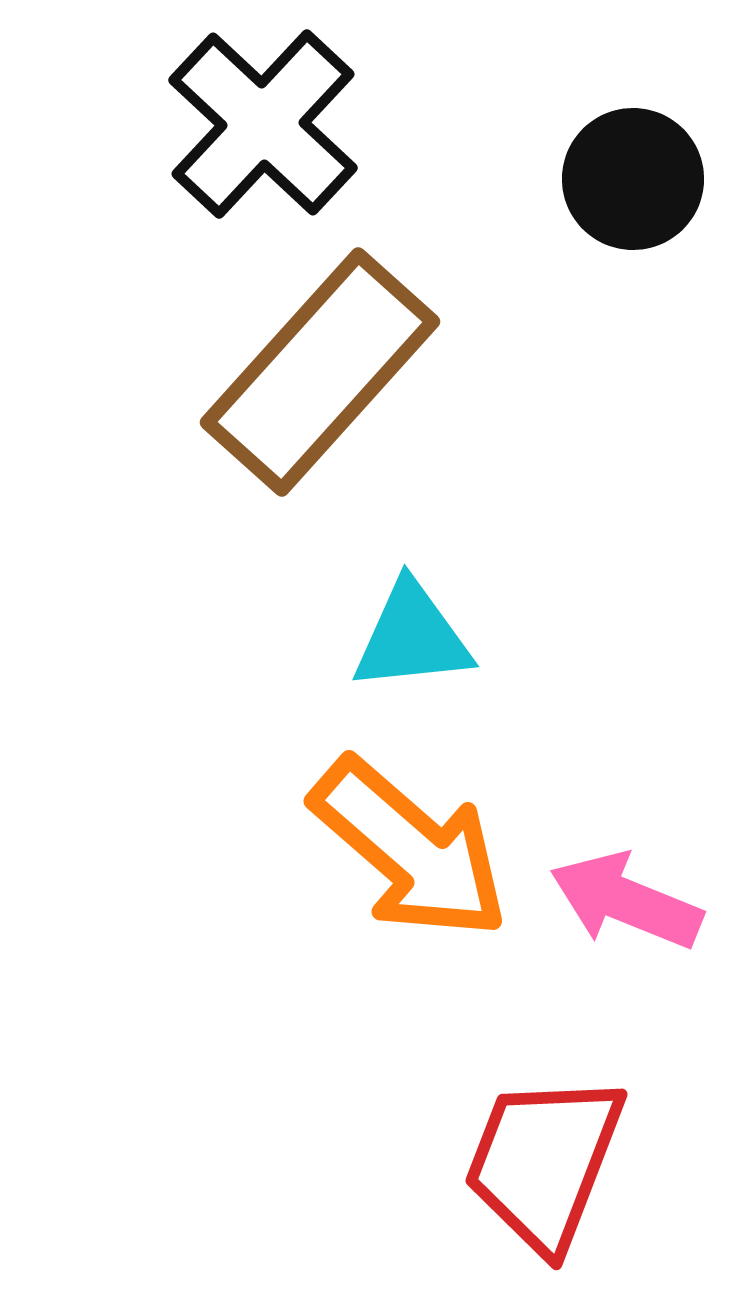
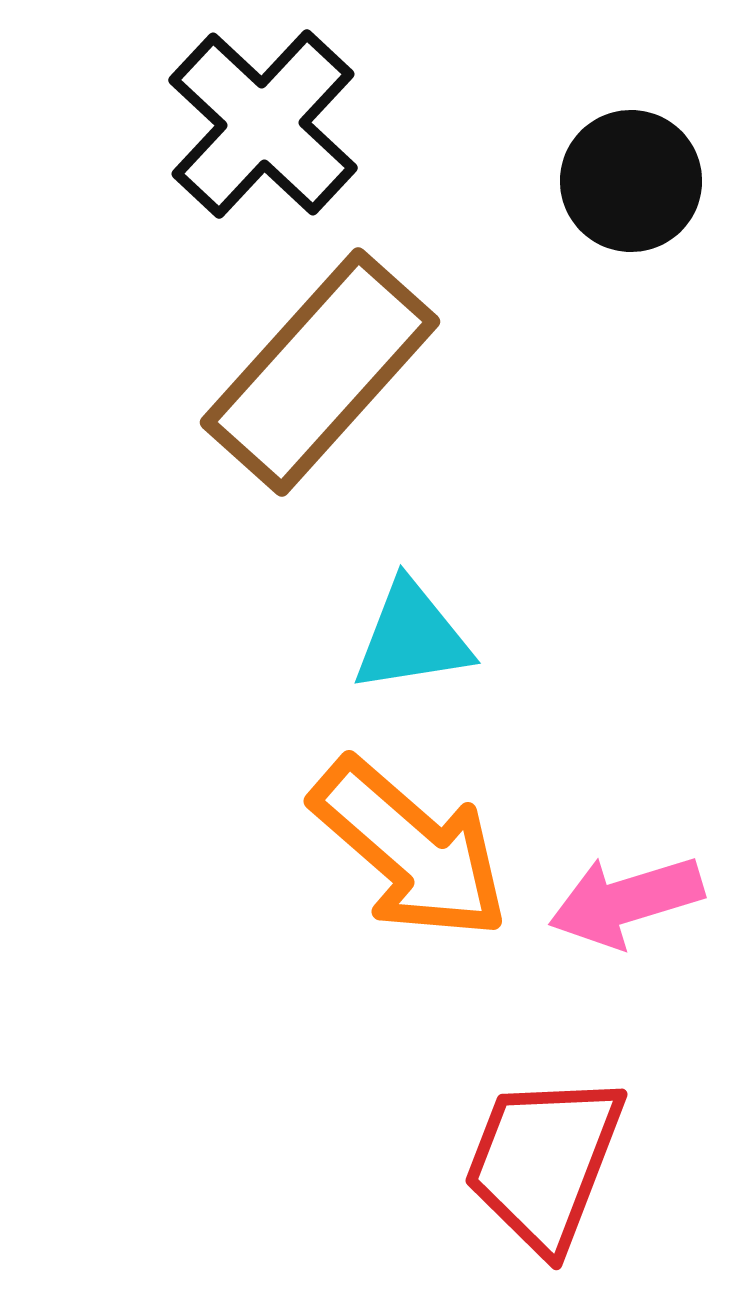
black circle: moved 2 px left, 2 px down
cyan triangle: rotated 3 degrees counterclockwise
pink arrow: rotated 39 degrees counterclockwise
